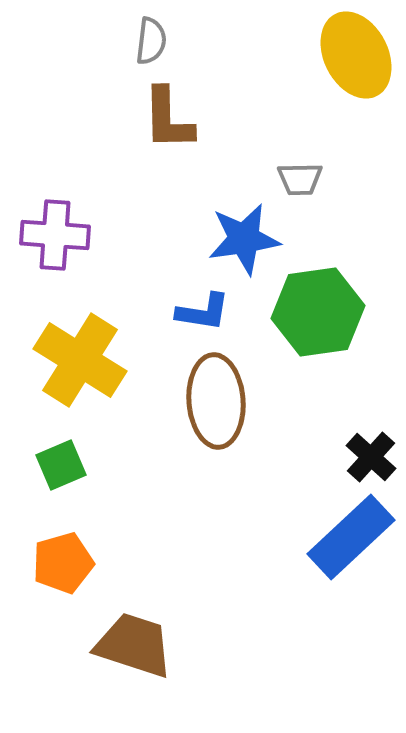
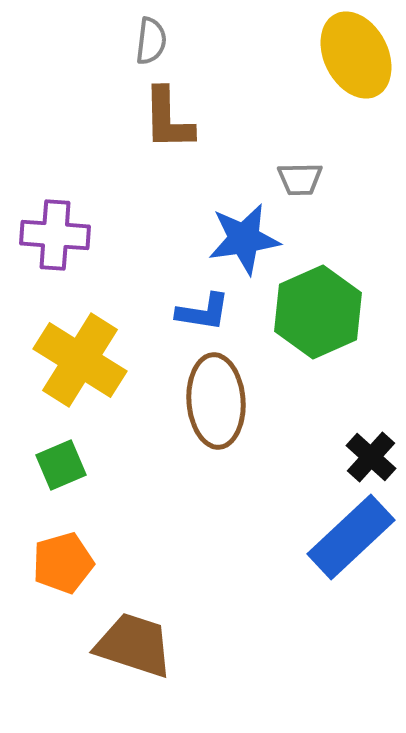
green hexagon: rotated 16 degrees counterclockwise
